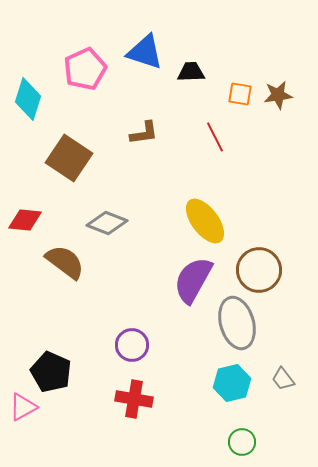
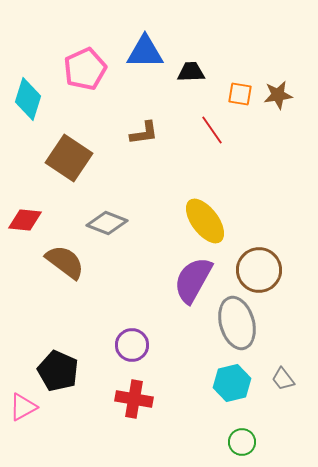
blue triangle: rotated 18 degrees counterclockwise
red line: moved 3 px left, 7 px up; rotated 8 degrees counterclockwise
black pentagon: moved 7 px right, 1 px up
